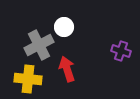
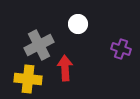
white circle: moved 14 px right, 3 px up
purple cross: moved 2 px up
red arrow: moved 2 px left, 1 px up; rotated 15 degrees clockwise
